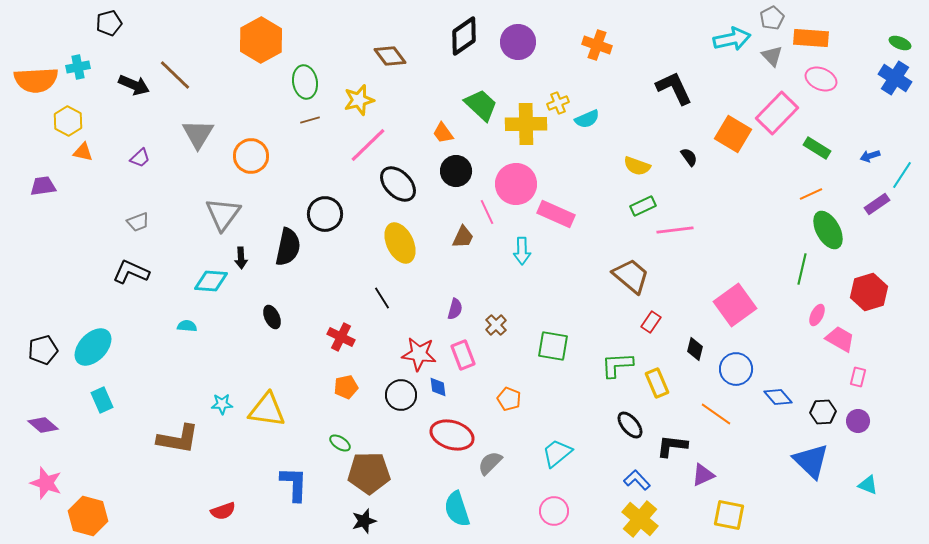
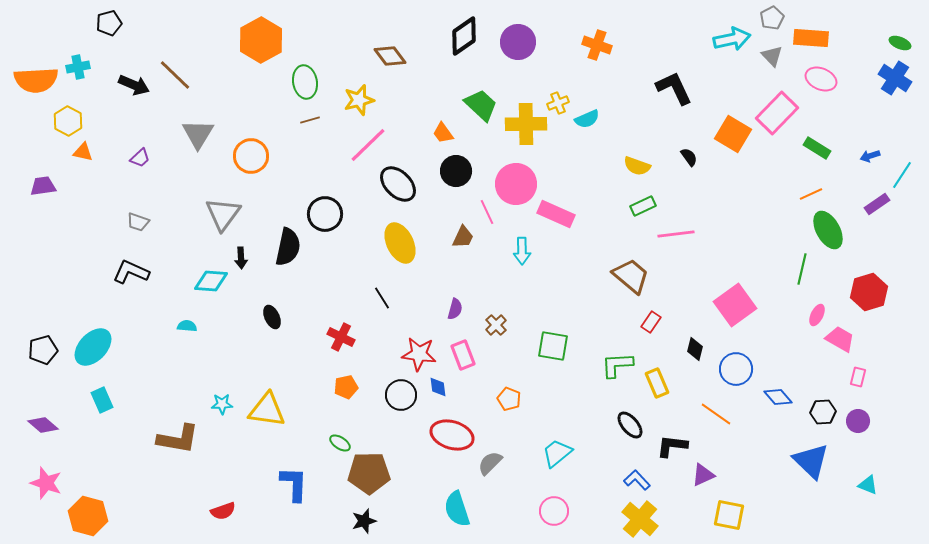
gray trapezoid at (138, 222): rotated 40 degrees clockwise
pink line at (675, 230): moved 1 px right, 4 px down
